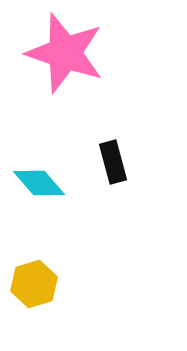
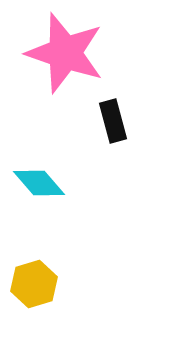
black rectangle: moved 41 px up
